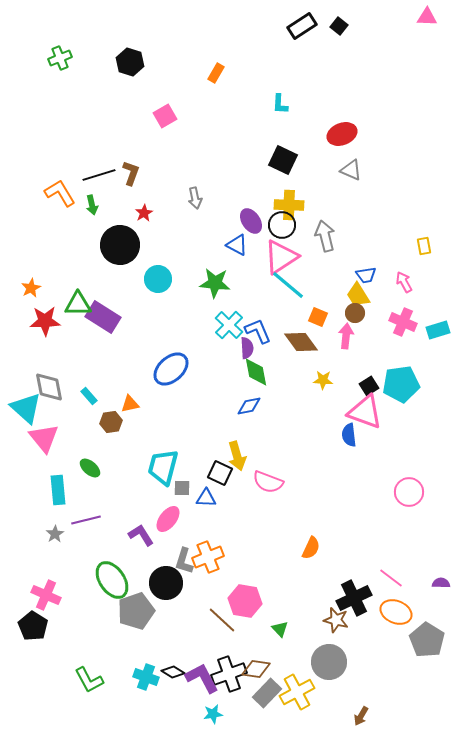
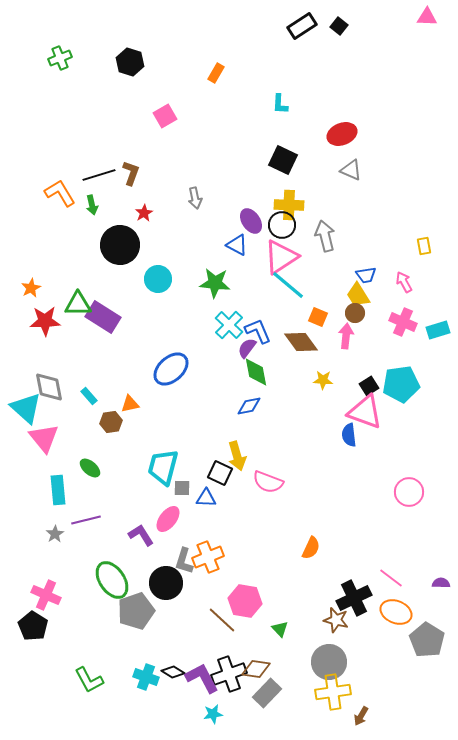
purple semicircle at (247, 348): rotated 140 degrees counterclockwise
yellow cross at (297, 692): moved 36 px right; rotated 20 degrees clockwise
